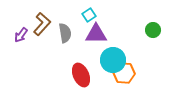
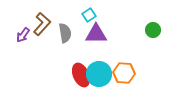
purple arrow: moved 2 px right
cyan circle: moved 14 px left, 14 px down
